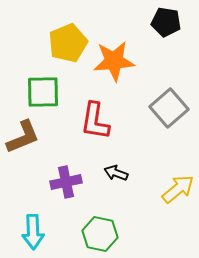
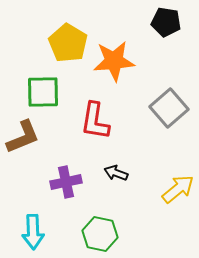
yellow pentagon: rotated 18 degrees counterclockwise
